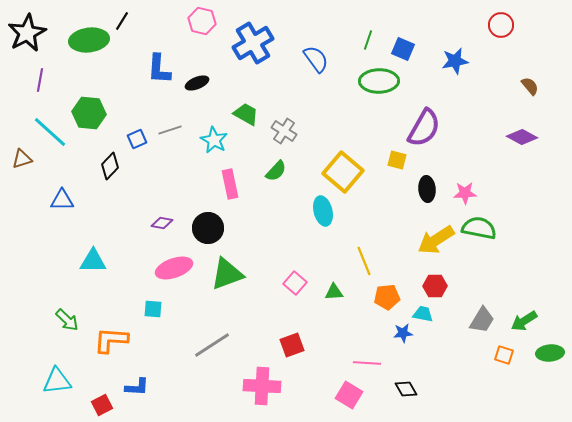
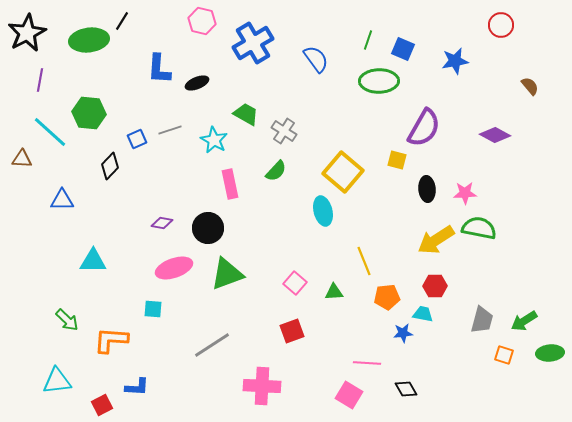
purple diamond at (522, 137): moved 27 px left, 2 px up
brown triangle at (22, 159): rotated 20 degrees clockwise
gray trapezoid at (482, 320): rotated 16 degrees counterclockwise
red square at (292, 345): moved 14 px up
